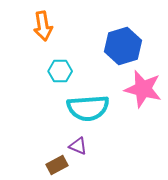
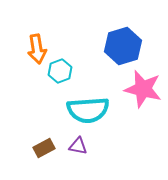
orange arrow: moved 6 px left, 23 px down
cyan hexagon: rotated 20 degrees counterclockwise
cyan semicircle: moved 2 px down
purple triangle: rotated 12 degrees counterclockwise
brown rectangle: moved 13 px left, 17 px up
